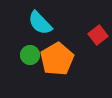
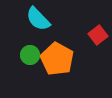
cyan semicircle: moved 2 px left, 4 px up
orange pentagon: rotated 12 degrees counterclockwise
